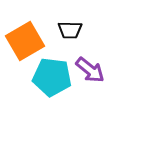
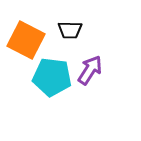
orange square: moved 1 px right, 1 px up; rotated 33 degrees counterclockwise
purple arrow: rotated 96 degrees counterclockwise
